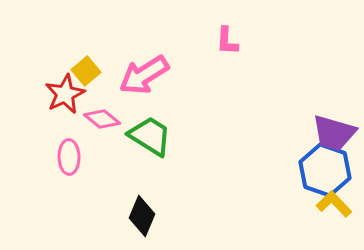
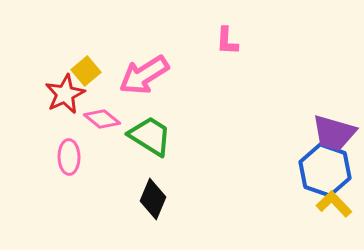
black diamond: moved 11 px right, 17 px up
